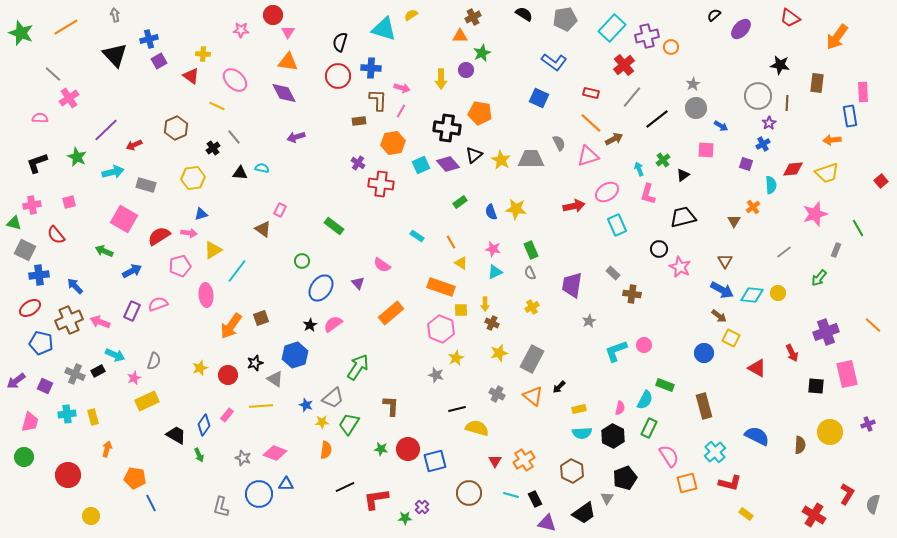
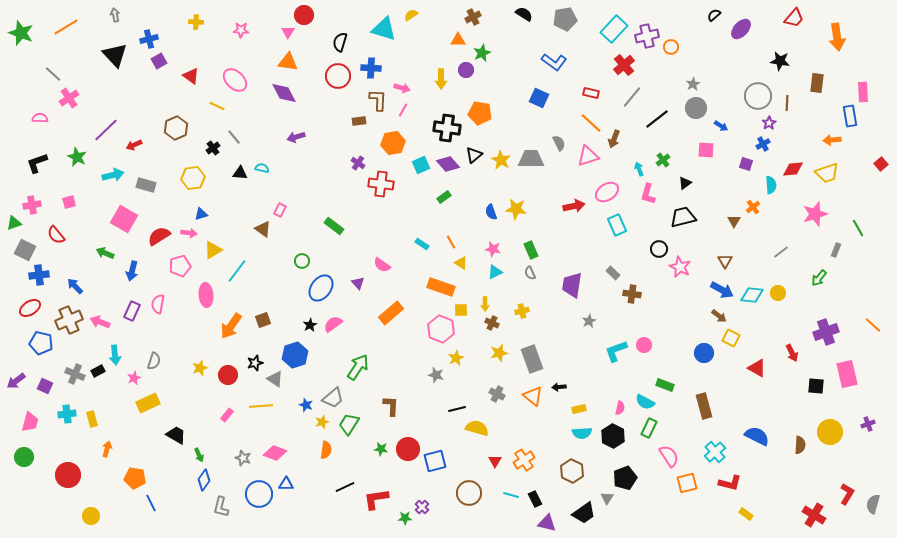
red circle at (273, 15): moved 31 px right
red trapezoid at (790, 18): moved 4 px right; rotated 85 degrees counterclockwise
cyan rectangle at (612, 28): moved 2 px right, 1 px down
orange triangle at (460, 36): moved 2 px left, 4 px down
orange arrow at (837, 37): rotated 44 degrees counterclockwise
yellow cross at (203, 54): moved 7 px left, 32 px up
black star at (780, 65): moved 4 px up
pink line at (401, 111): moved 2 px right, 1 px up
brown arrow at (614, 139): rotated 138 degrees clockwise
cyan arrow at (113, 172): moved 3 px down
black triangle at (683, 175): moved 2 px right, 8 px down
red square at (881, 181): moved 17 px up
green rectangle at (460, 202): moved 16 px left, 5 px up
green triangle at (14, 223): rotated 35 degrees counterclockwise
cyan rectangle at (417, 236): moved 5 px right, 8 px down
green arrow at (104, 251): moved 1 px right, 2 px down
gray line at (784, 252): moved 3 px left
blue arrow at (132, 271): rotated 132 degrees clockwise
pink semicircle at (158, 304): rotated 60 degrees counterclockwise
yellow cross at (532, 307): moved 10 px left, 4 px down; rotated 16 degrees clockwise
brown square at (261, 318): moved 2 px right, 2 px down
cyan arrow at (115, 355): rotated 60 degrees clockwise
gray rectangle at (532, 359): rotated 48 degrees counterclockwise
black arrow at (559, 387): rotated 40 degrees clockwise
cyan semicircle at (645, 400): moved 2 px down; rotated 90 degrees clockwise
yellow rectangle at (147, 401): moved 1 px right, 2 px down
yellow rectangle at (93, 417): moved 1 px left, 2 px down
yellow star at (322, 422): rotated 16 degrees counterclockwise
blue diamond at (204, 425): moved 55 px down
